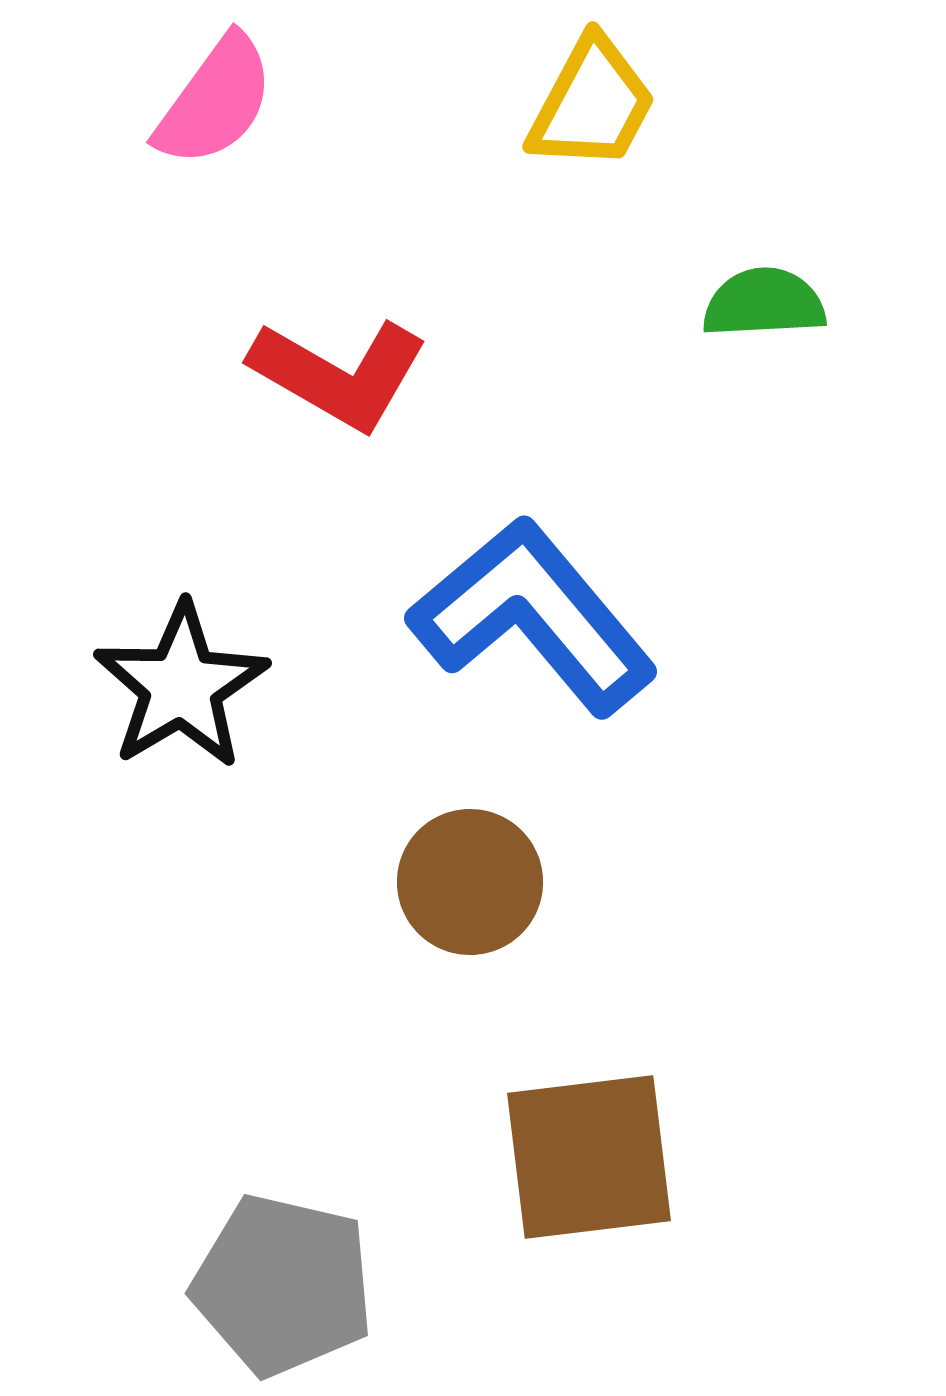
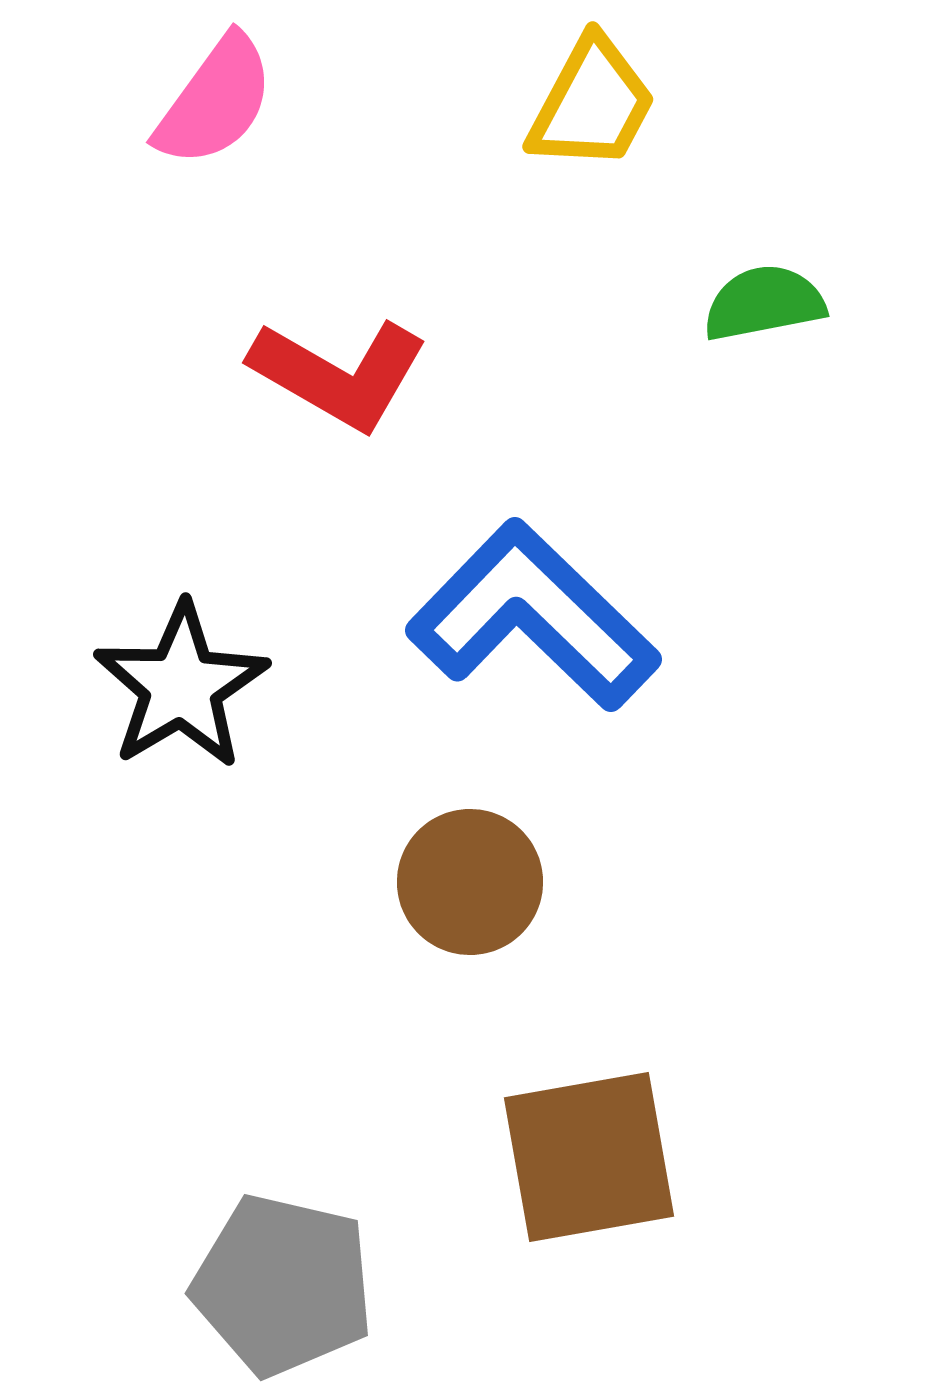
green semicircle: rotated 8 degrees counterclockwise
blue L-shape: rotated 6 degrees counterclockwise
brown square: rotated 3 degrees counterclockwise
